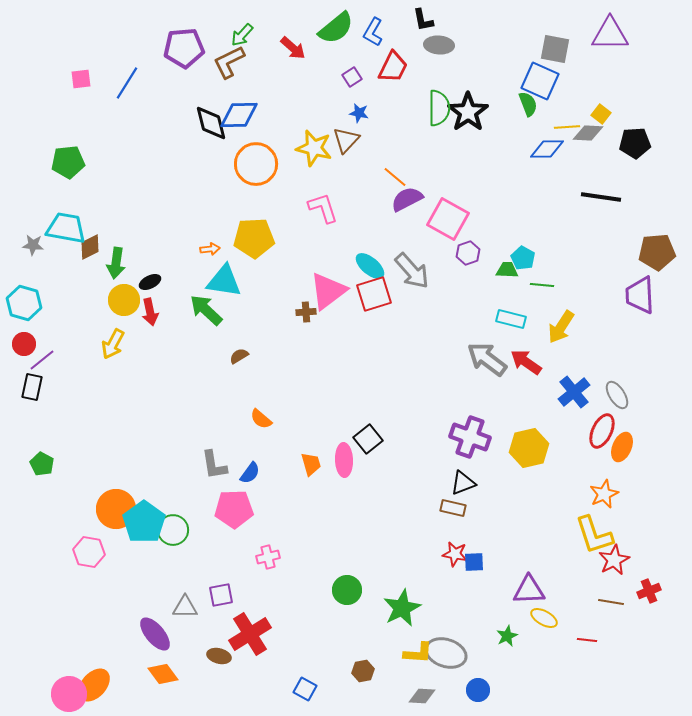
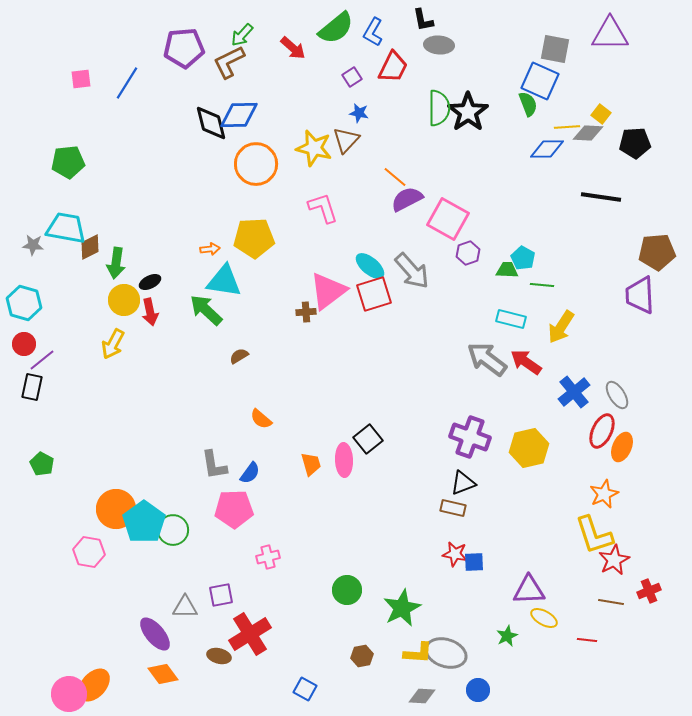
brown hexagon at (363, 671): moved 1 px left, 15 px up
